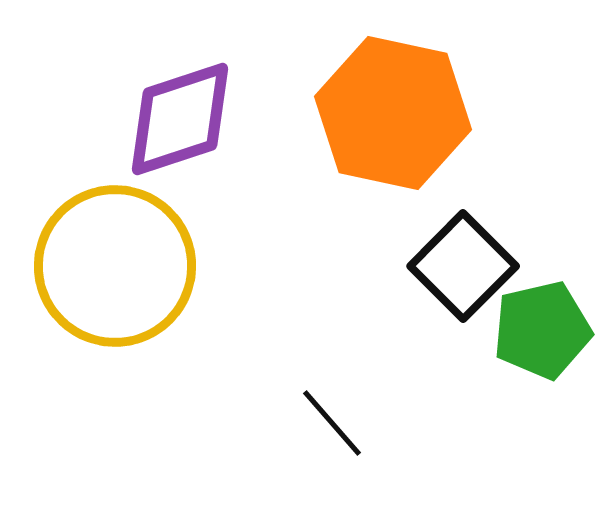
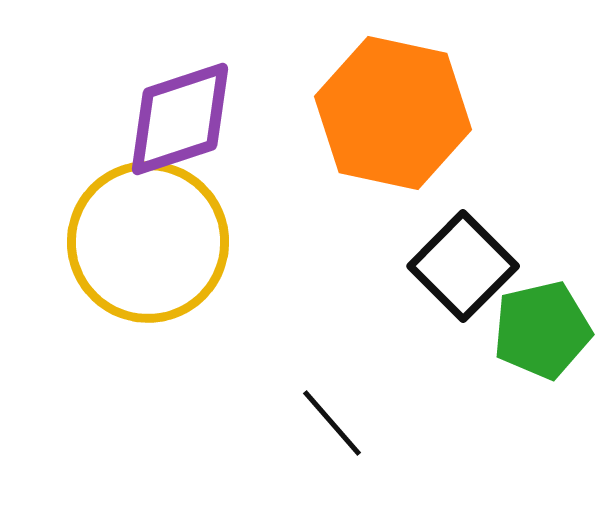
yellow circle: moved 33 px right, 24 px up
